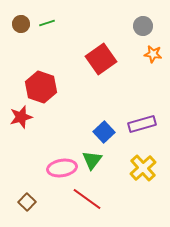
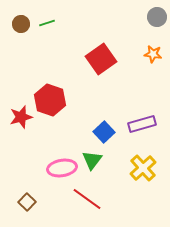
gray circle: moved 14 px right, 9 px up
red hexagon: moved 9 px right, 13 px down
